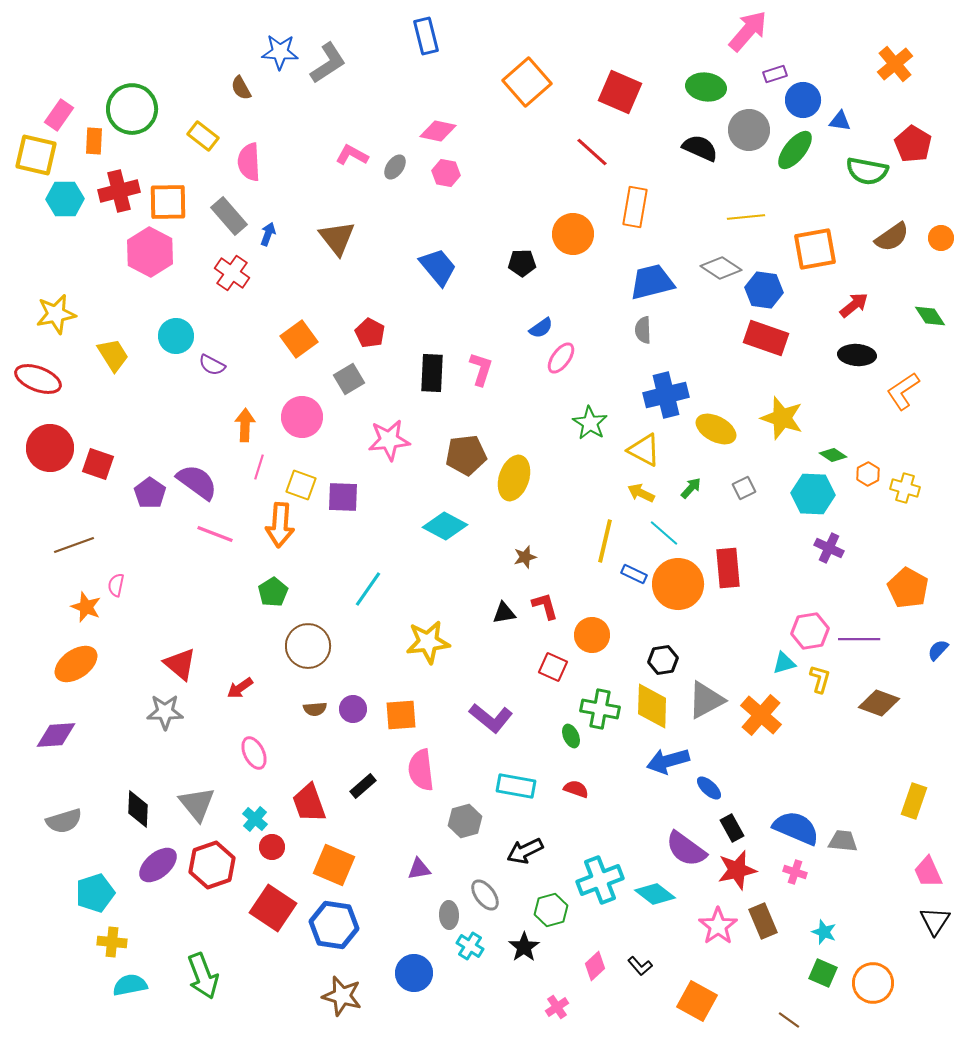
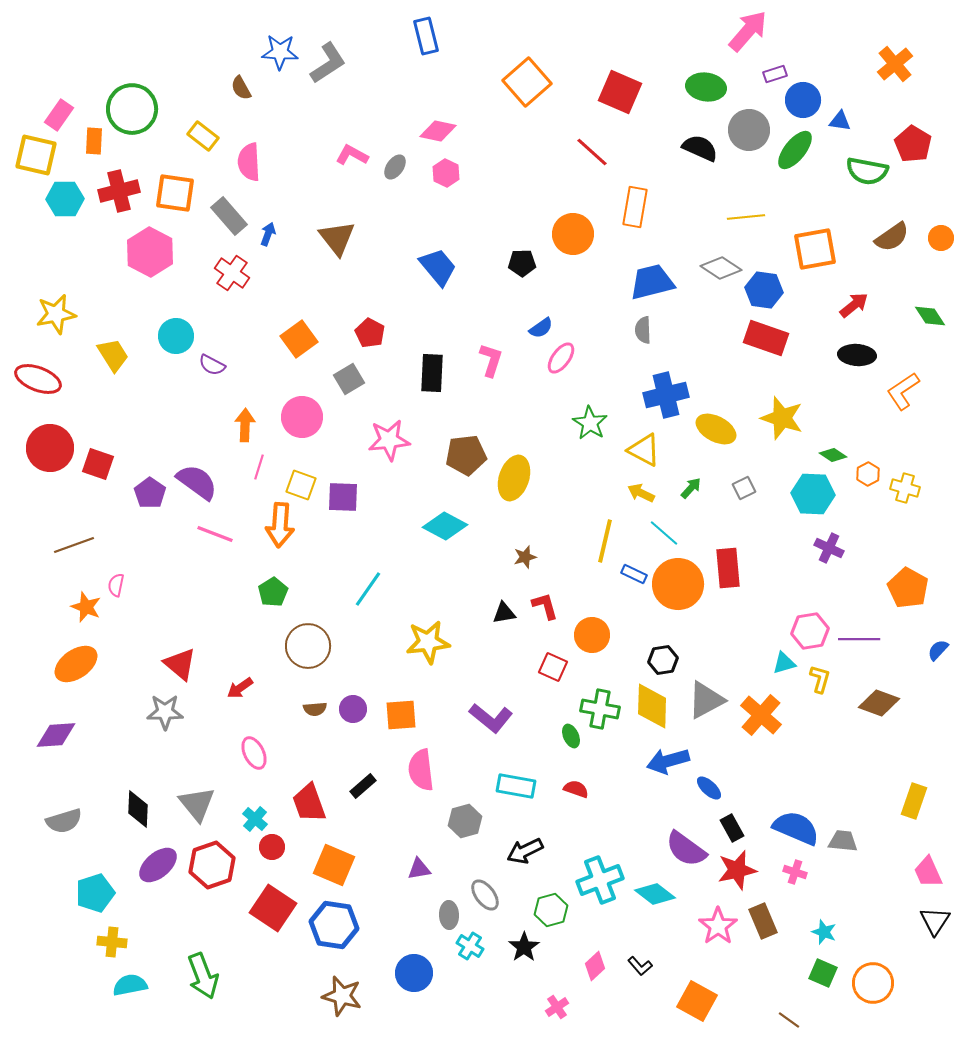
pink hexagon at (446, 173): rotated 16 degrees clockwise
orange square at (168, 202): moved 7 px right, 9 px up; rotated 9 degrees clockwise
pink L-shape at (481, 369): moved 10 px right, 9 px up
